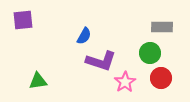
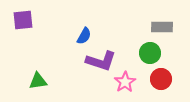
red circle: moved 1 px down
